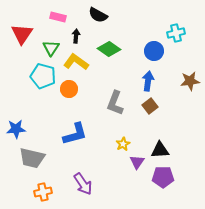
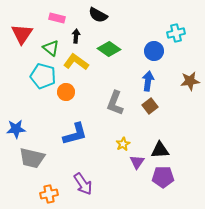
pink rectangle: moved 1 px left, 1 px down
green triangle: rotated 24 degrees counterclockwise
orange circle: moved 3 px left, 3 px down
orange cross: moved 6 px right, 2 px down
